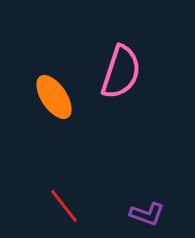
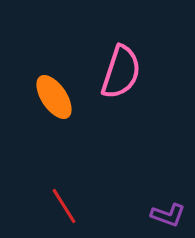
red line: rotated 6 degrees clockwise
purple L-shape: moved 21 px right, 1 px down
